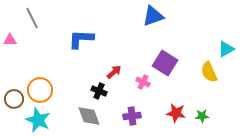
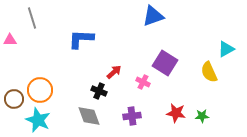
gray line: rotated 10 degrees clockwise
